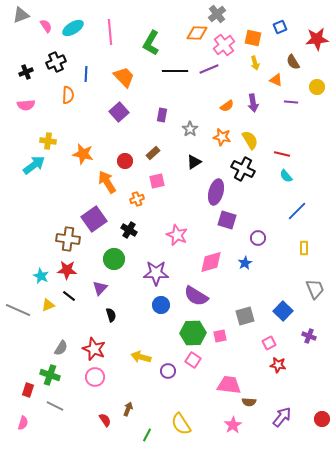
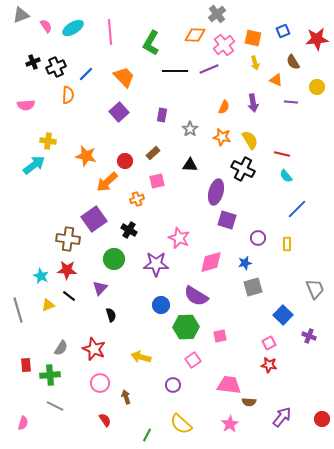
blue square at (280, 27): moved 3 px right, 4 px down
orange diamond at (197, 33): moved 2 px left, 2 px down
black cross at (56, 62): moved 5 px down
black cross at (26, 72): moved 7 px right, 10 px up
blue line at (86, 74): rotated 42 degrees clockwise
orange semicircle at (227, 106): moved 3 px left, 1 px down; rotated 32 degrees counterclockwise
orange star at (83, 154): moved 3 px right, 2 px down
black triangle at (194, 162): moved 4 px left, 3 px down; rotated 35 degrees clockwise
orange arrow at (107, 182): rotated 100 degrees counterclockwise
blue line at (297, 211): moved 2 px up
pink star at (177, 235): moved 2 px right, 3 px down
yellow rectangle at (304, 248): moved 17 px left, 4 px up
blue star at (245, 263): rotated 16 degrees clockwise
purple star at (156, 273): moved 9 px up
gray line at (18, 310): rotated 50 degrees clockwise
blue square at (283, 311): moved 4 px down
gray square at (245, 316): moved 8 px right, 29 px up
green hexagon at (193, 333): moved 7 px left, 6 px up
pink square at (193, 360): rotated 21 degrees clockwise
red star at (278, 365): moved 9 px left
purple circle at (168, 371): moved 5 px right, 14 px down
green cross at (50, 375): rotated 24 degrees counterclockwise
pink circle at (95, 377): moved 5 px right, 6 px down
red rectangle at (28, 390): moved 2 px left, 25 px up; rotated 24 degrees counterclockwise
brown arrow at (128, 409): moved 2 px left, 12 px up; rotated 40 degrees counterclockwise
yellow semicircle at (181, 424): rotated 15 degrees counterclockwise
pink star at (233, 425): moved 3 px left, 1 px up
